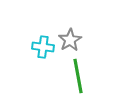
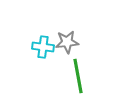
gray star: moved 3 px left, 2 px down; rotated 25 degrees clockwise
